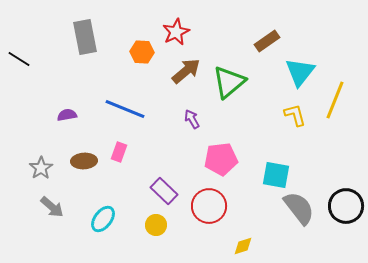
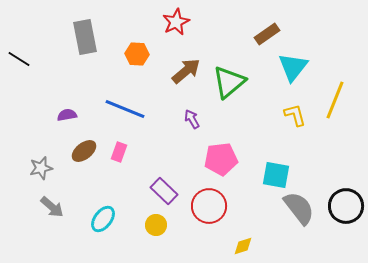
red star: moved 10 px up
brown rectangle: moved 7 px up
orange hexagon: moved 5 px left, 2 px down
cyan triangle: moved 7 px left, 5 px up
brown ellipse: moved 10 px up; rotated 35 degrees counterclockwise
gray star: rotated 20 degrees clockwise
